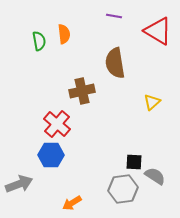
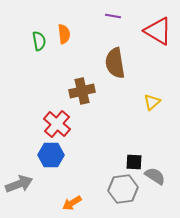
purple line: moved 1 px left
